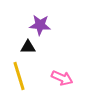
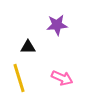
purple star: moved 17 px right; rotated 10 degrees counterclockwise
yellow line: moved 2 px down
